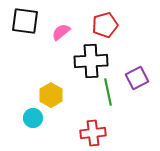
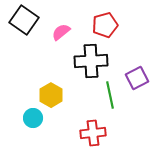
black square: moved 1 px left, 1 px up; rotated 28 degrees clockwise
green line: moved 2 px right, 3 px down
